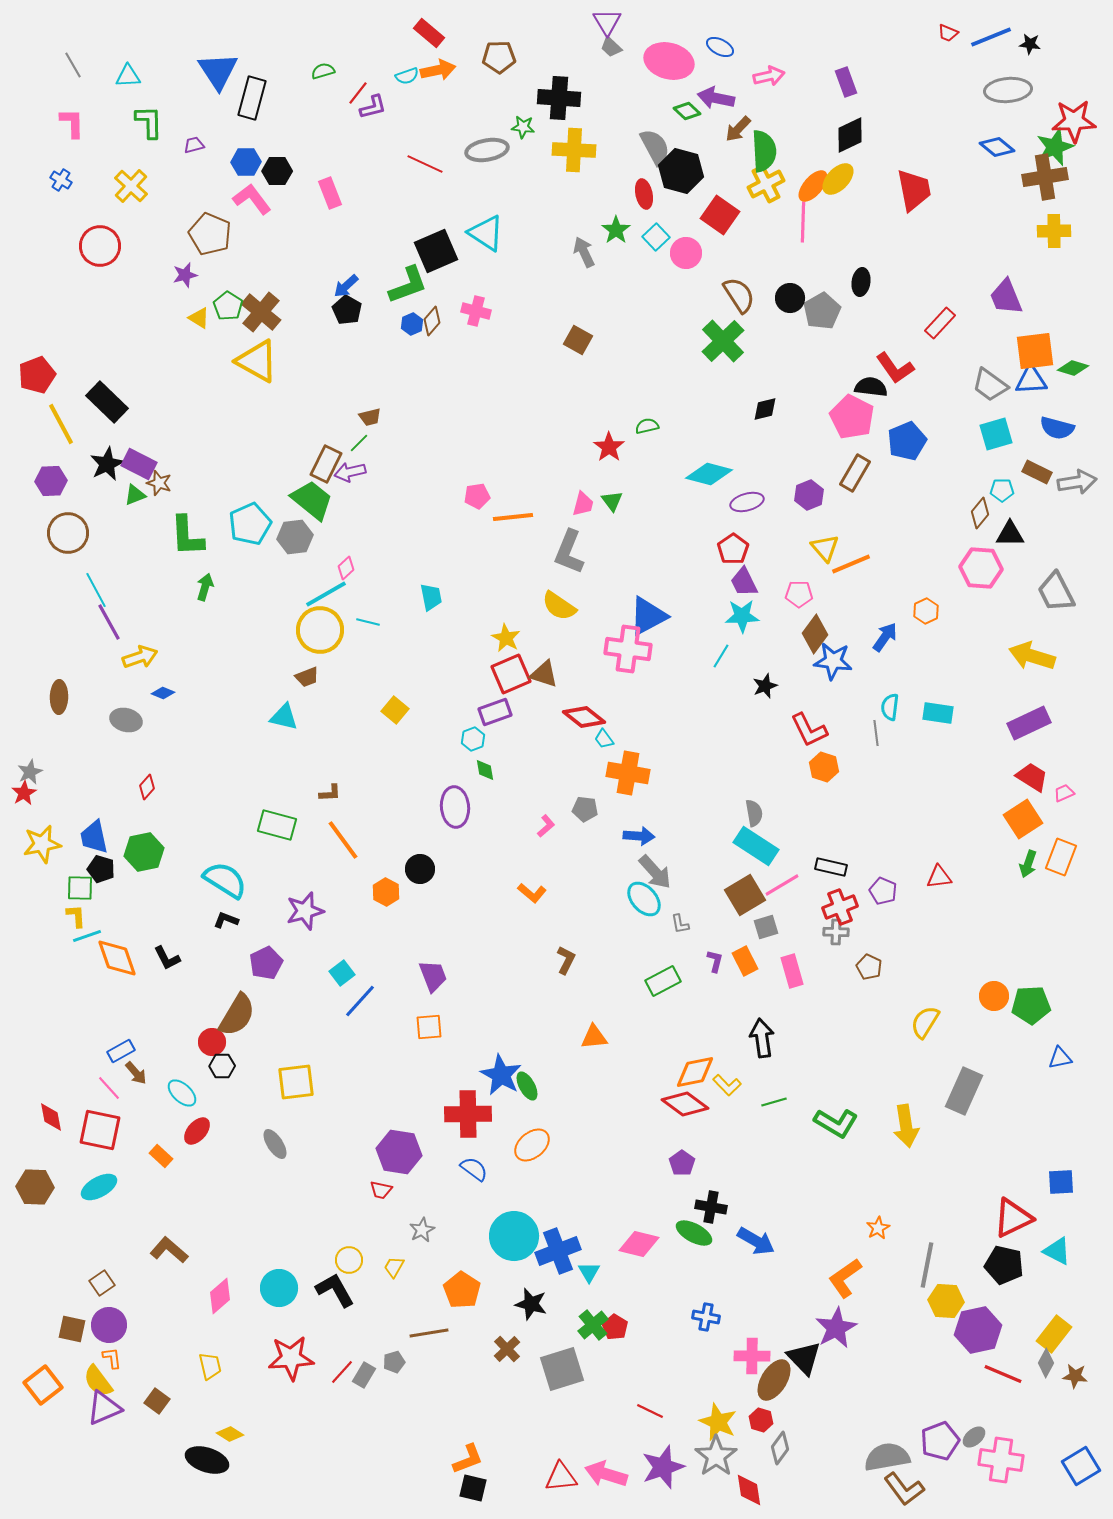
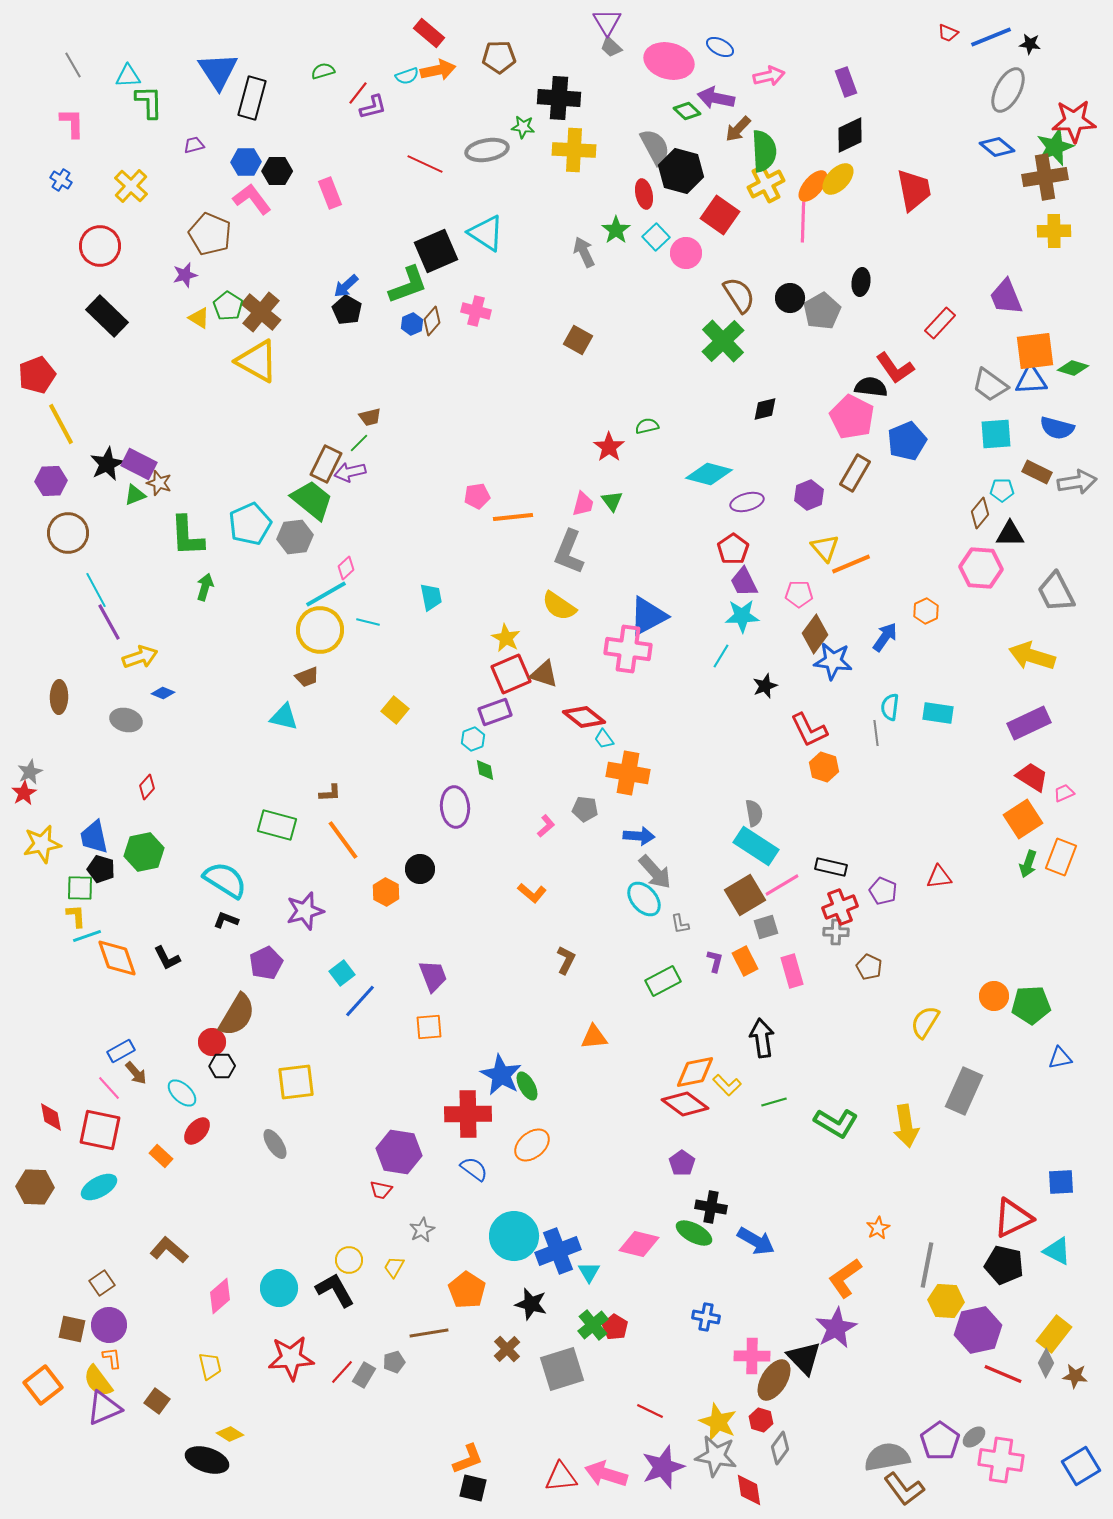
gray ellipse at (1008, 90): rotated 57 degrees counterclockwise
green L-shape at (149, 122): moved 20 px up
black rectangle at (107, 402): moved 86 px up
cyan square at (996, 434): rotated 12 degrees clockwise
orange pentagon at (462, 1290): moved 5 px right
purple pentagon at (940, 1441): rotated 15 degrees counterclockwise
gray star at (716, 1456): rotated 27 degrees counterclockwise
